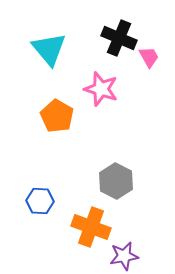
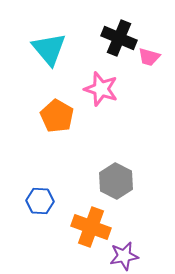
pink trapezoid: rotated 135 degrees clockwise
